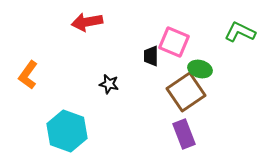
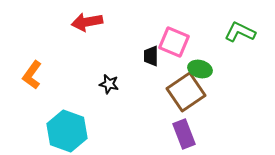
orange L-shape: moved 4 px right
